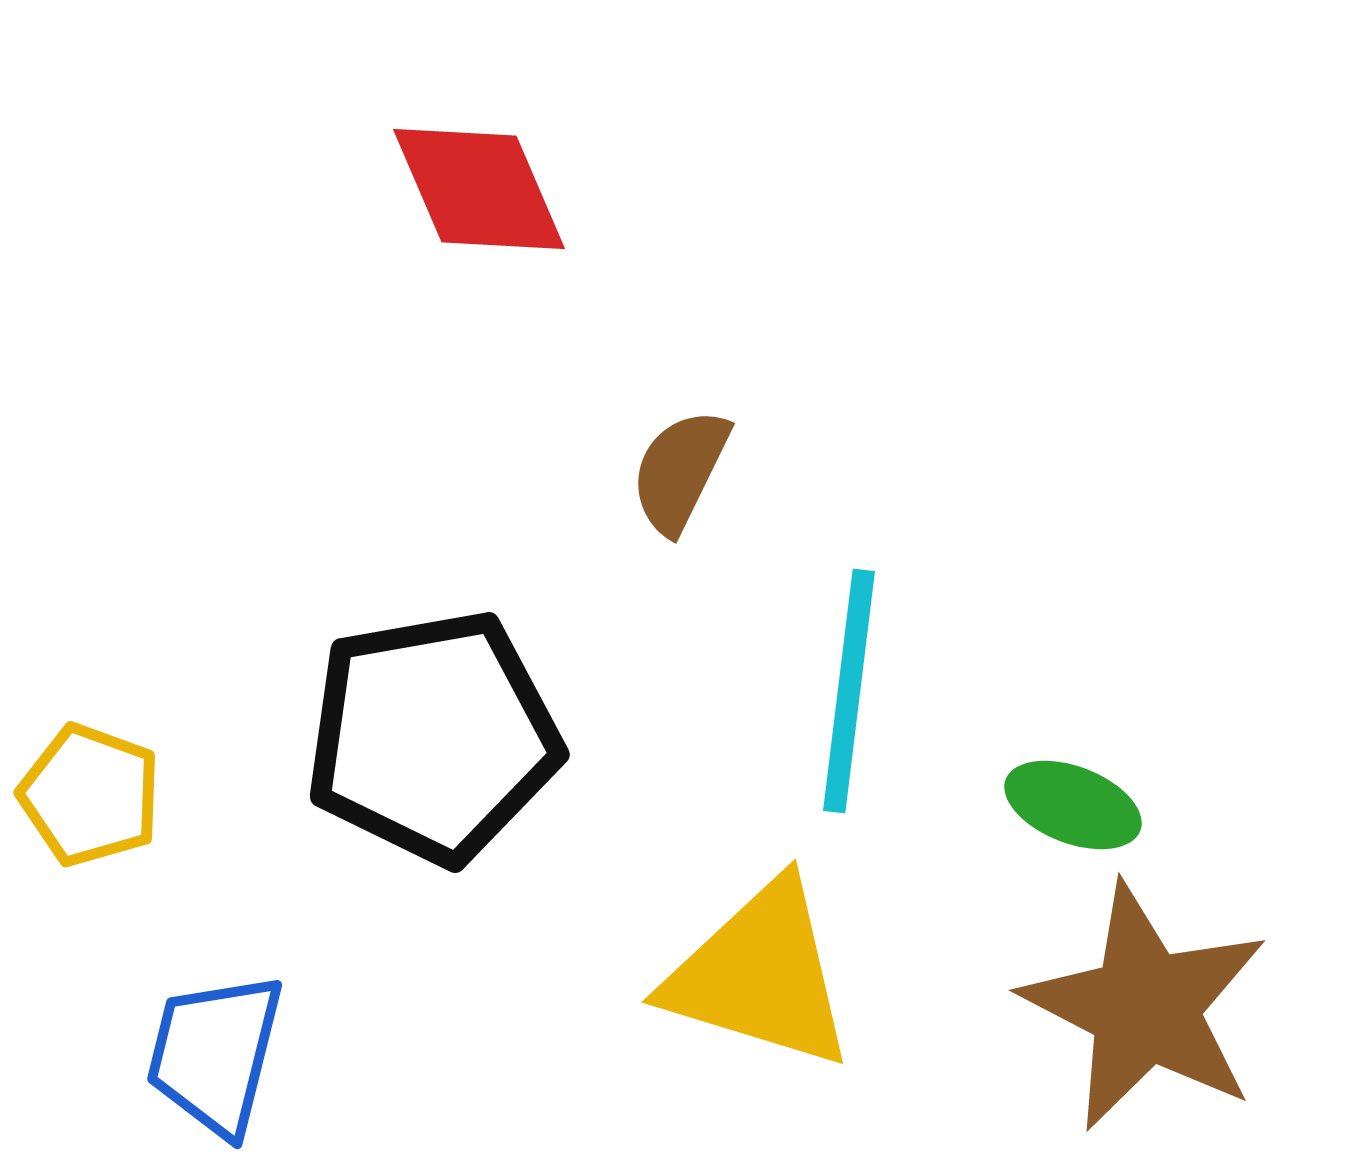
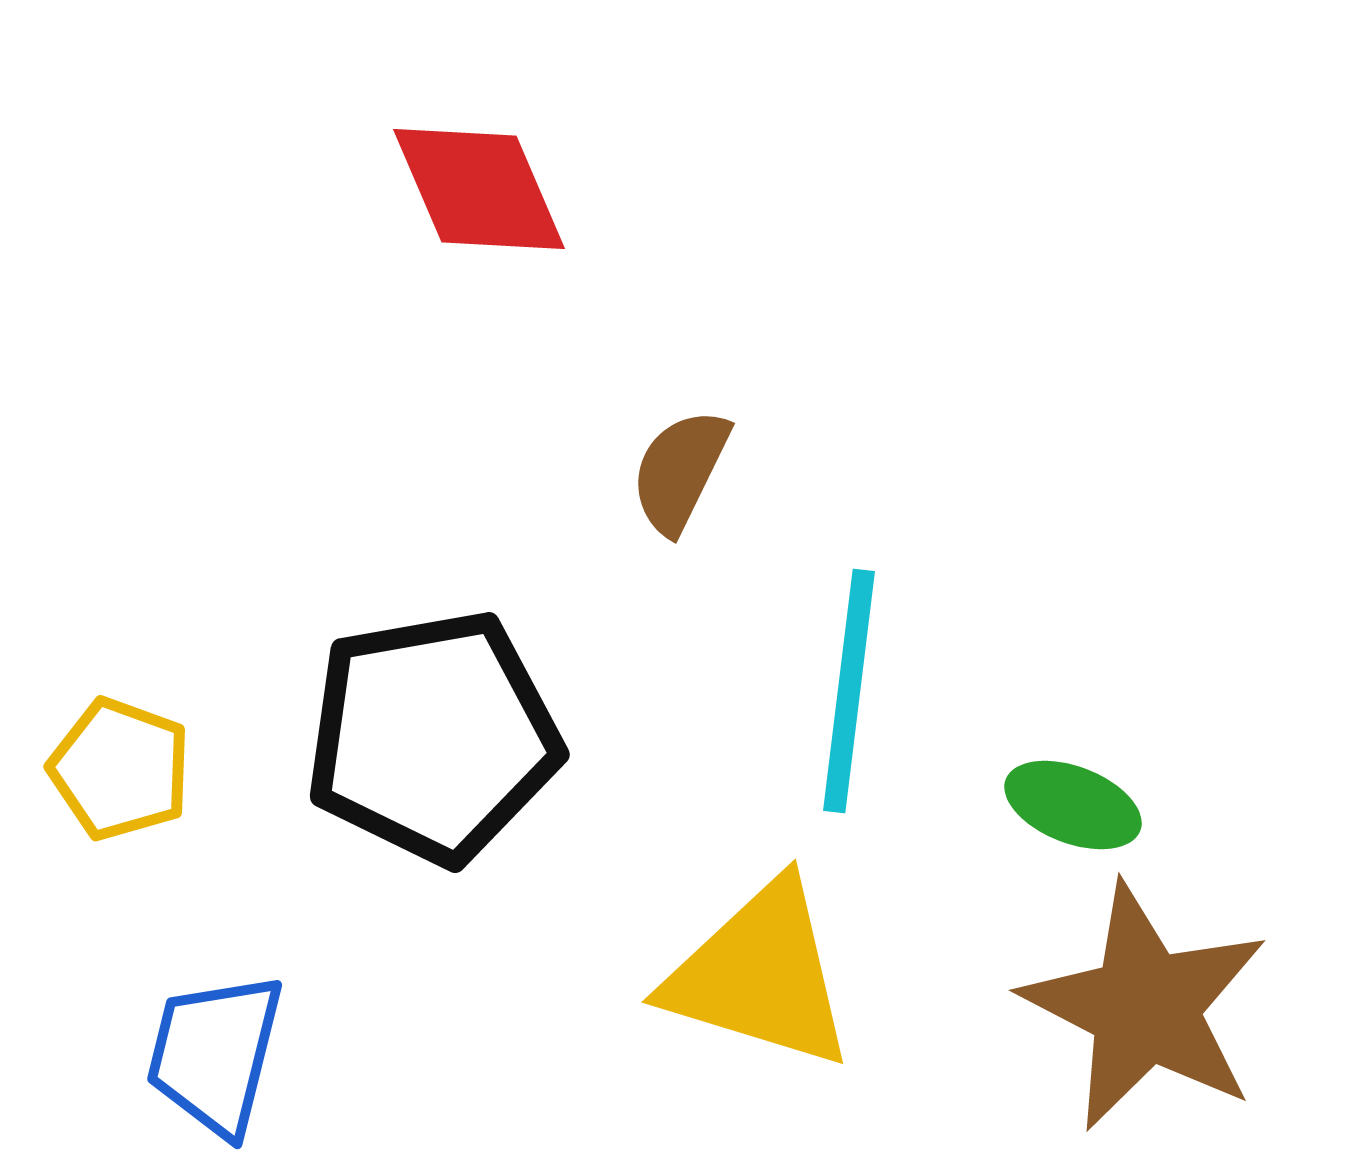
yellow pentagon: moved 30 px right, 26 px up
